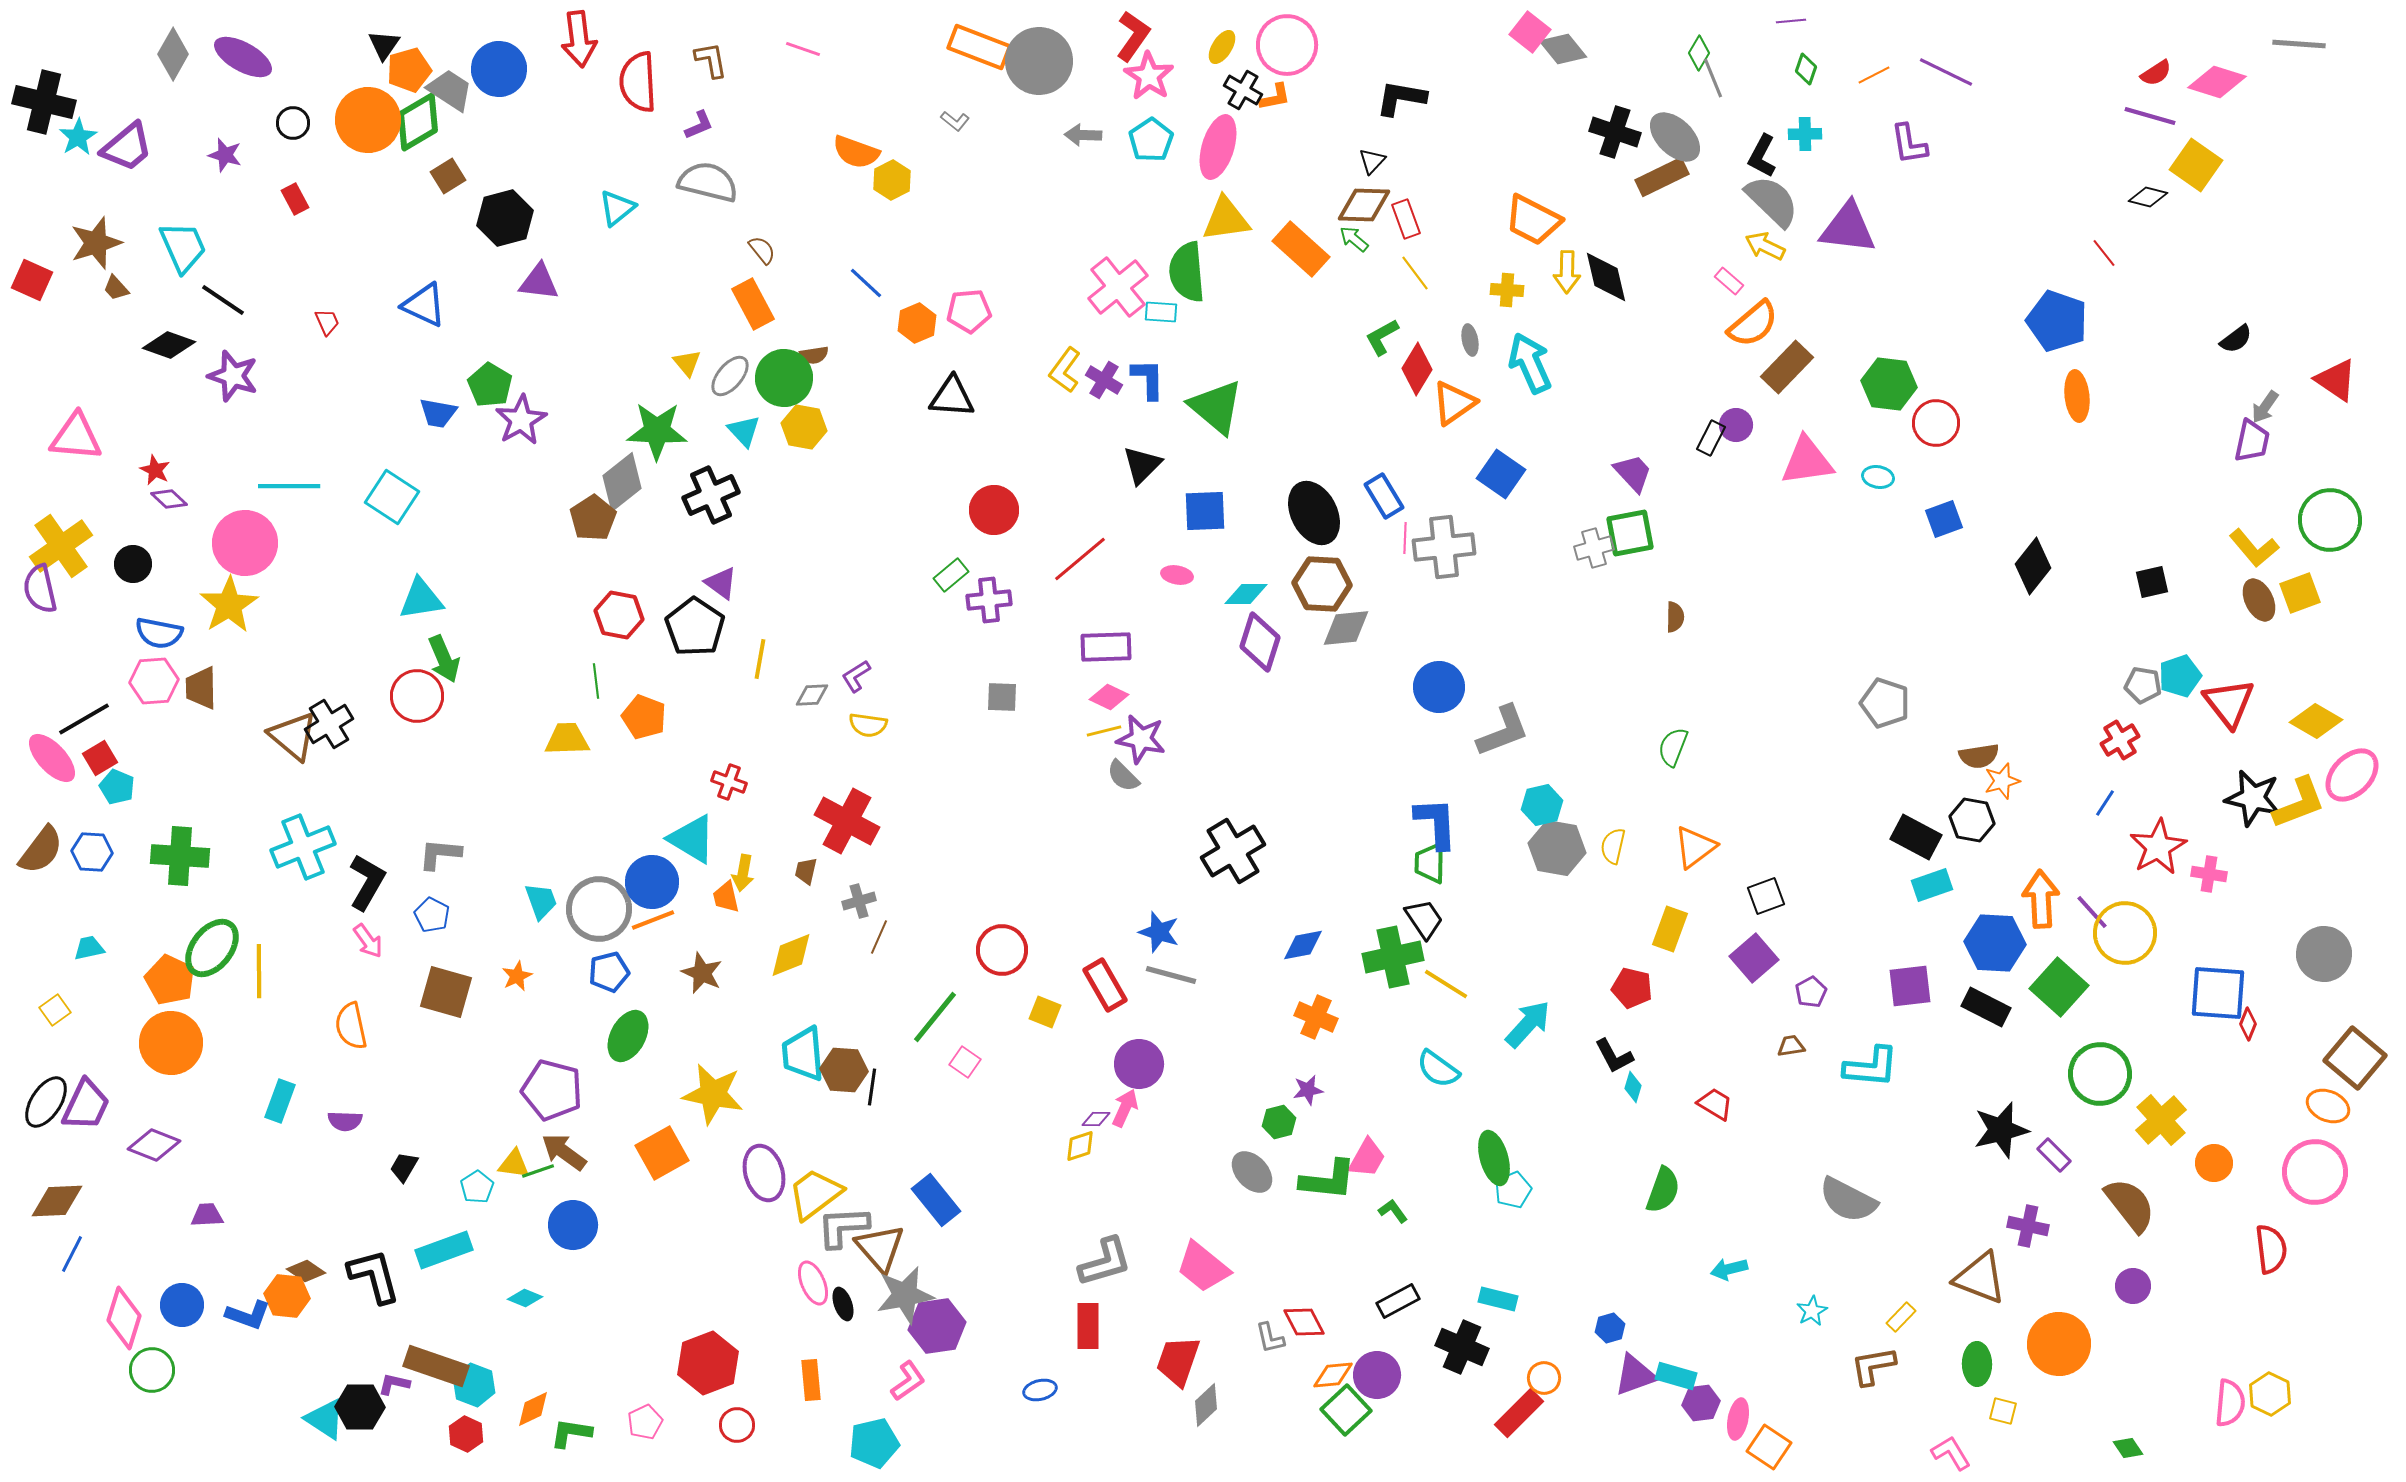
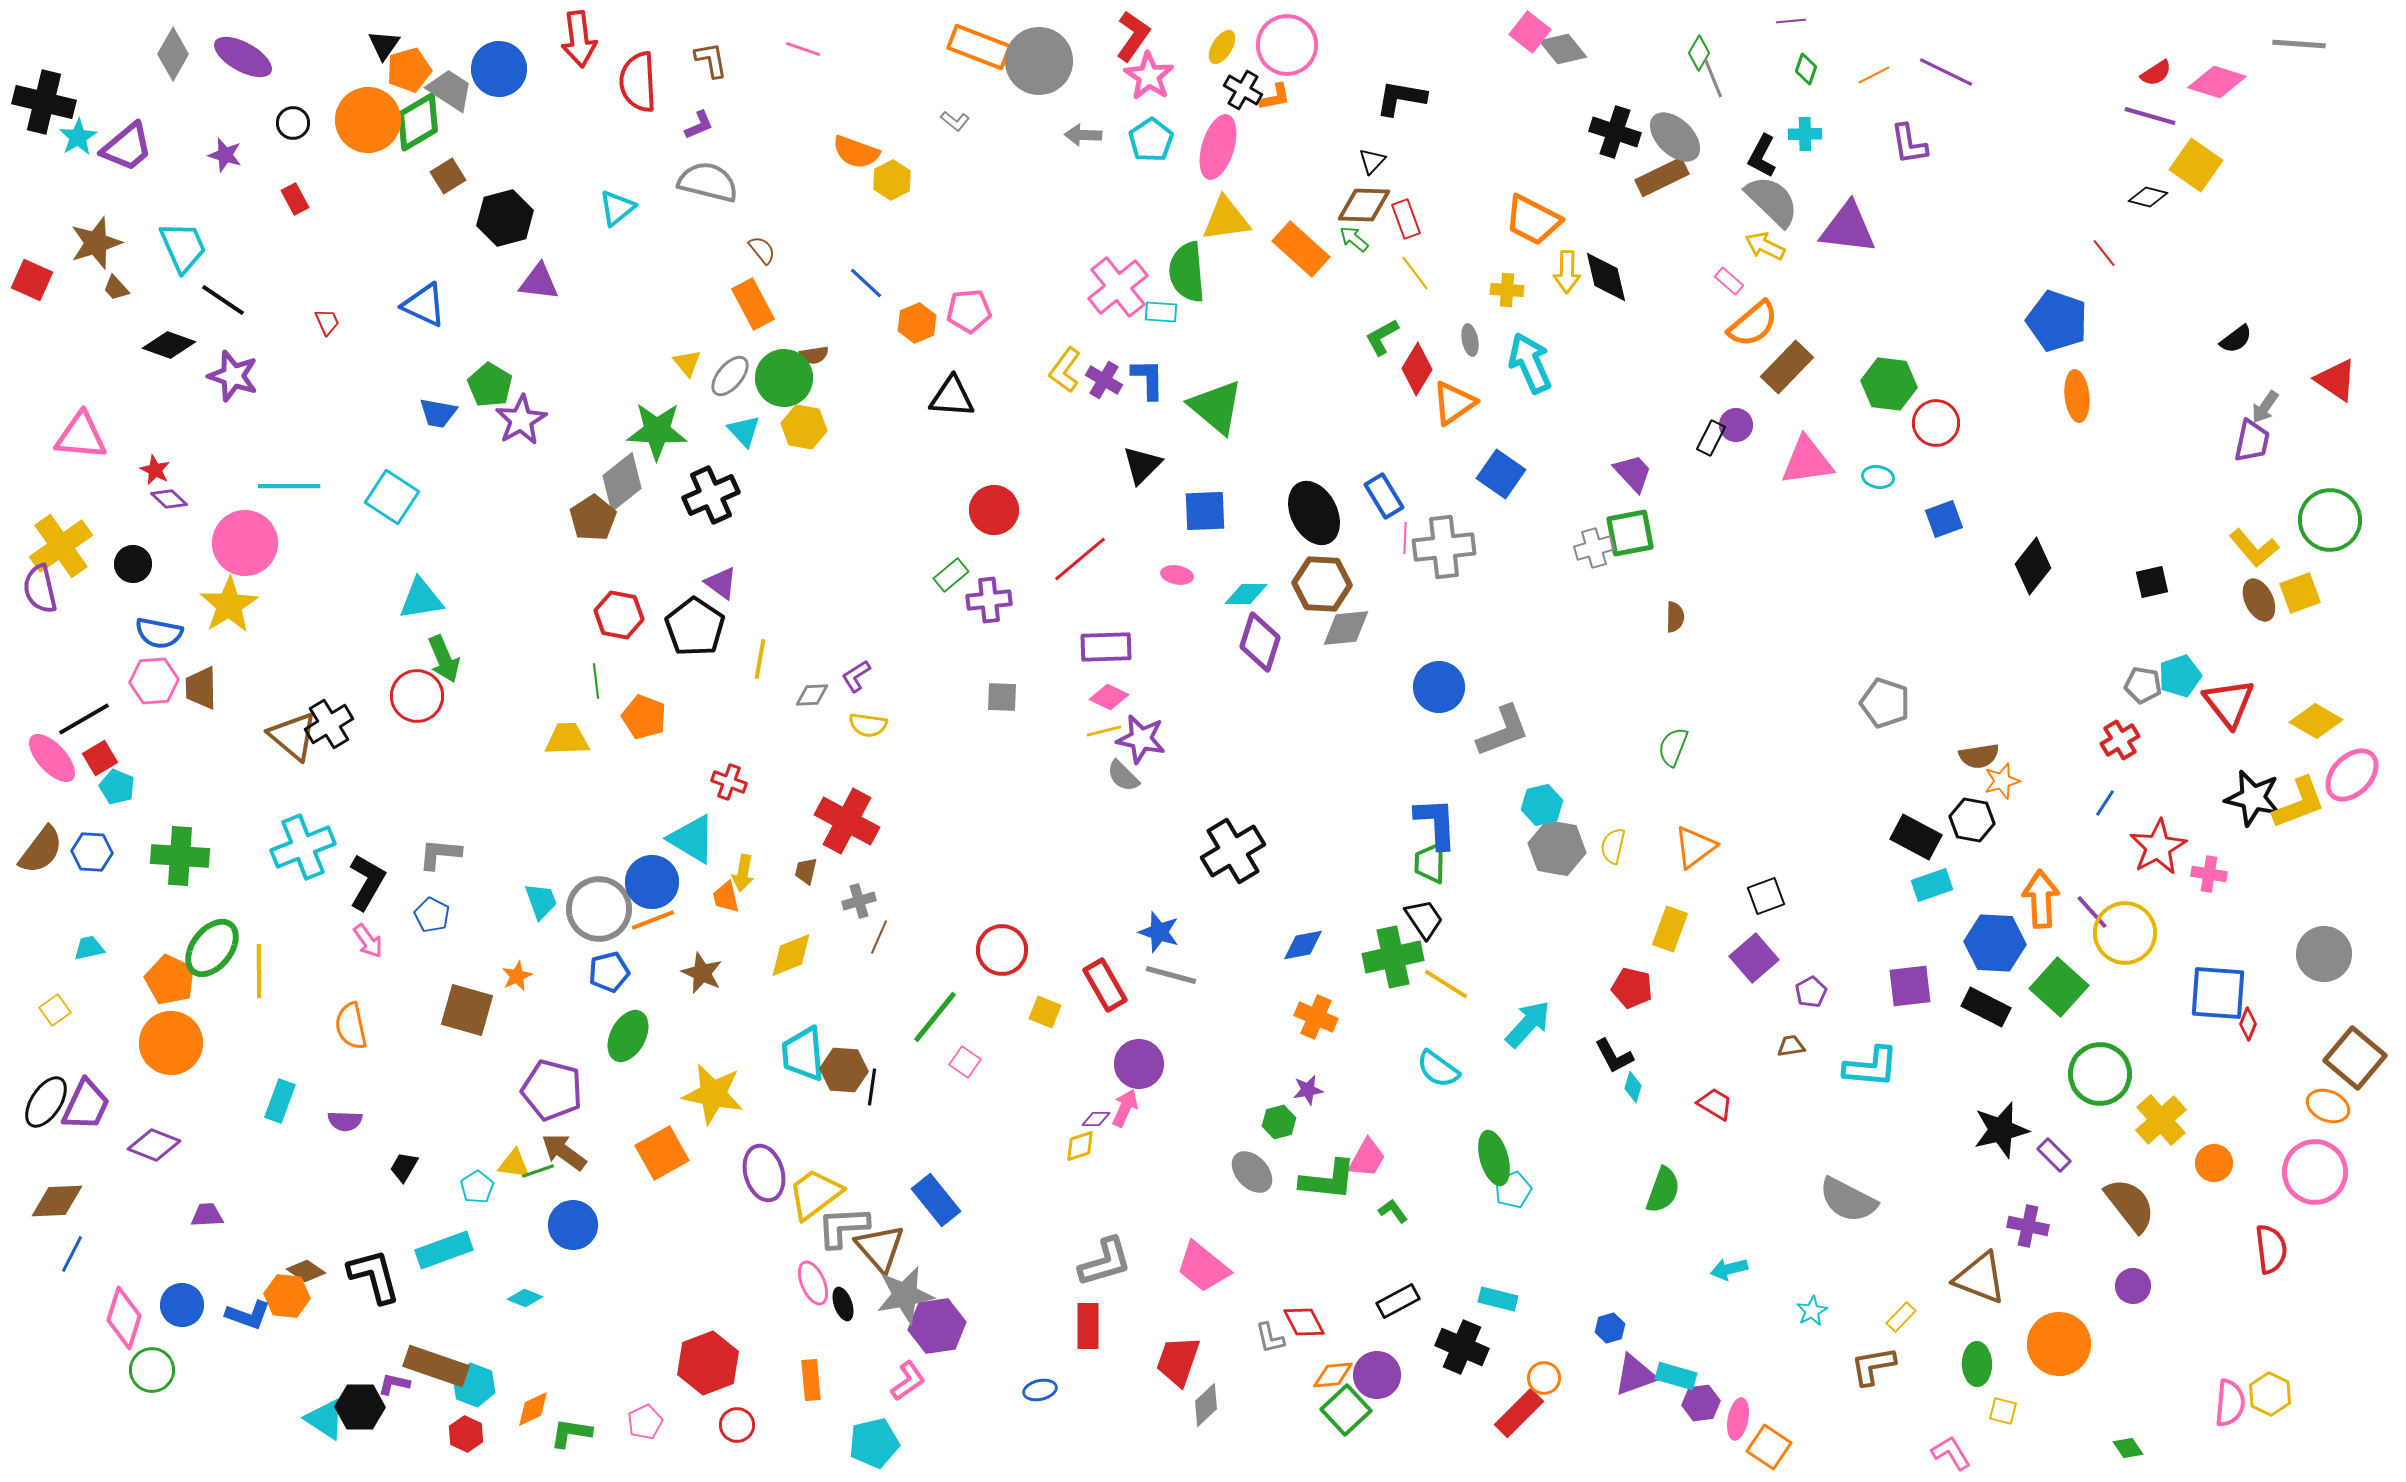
pink triangle at (76, 437): moved 5 px right, 1 px up
brown square at (446, 992): moved 21 px right, 18 px down
